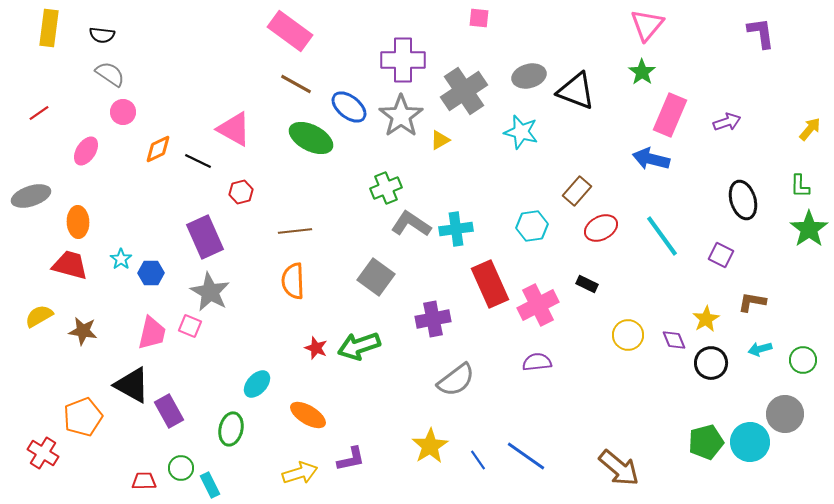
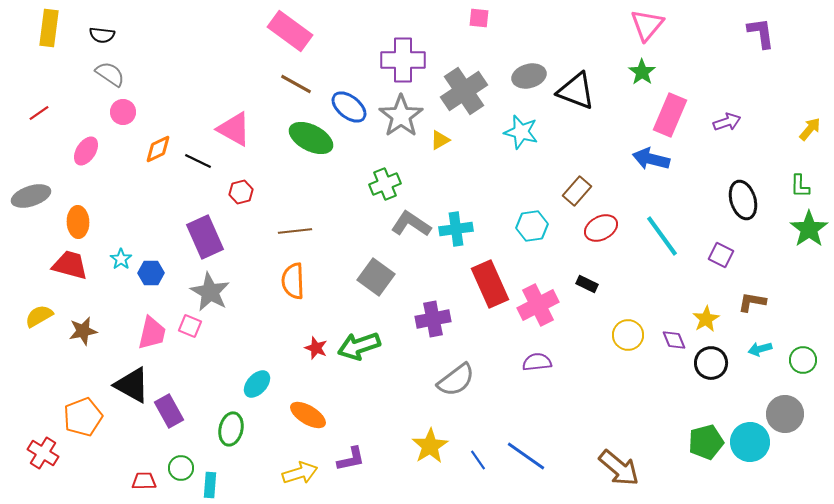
green cross at (386, 188): moved 1 px left, 4 px up
brown star at (83, 331): rotated 20 degrees counterclockwise
cyan rectangle at (210, 485): rotated 30 degrees clockwise
